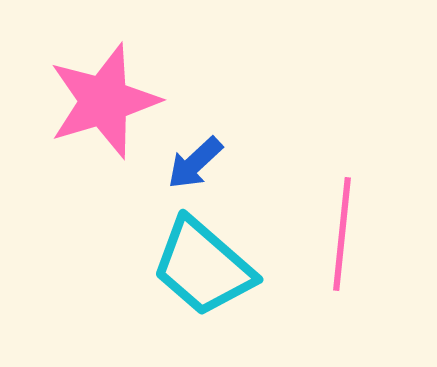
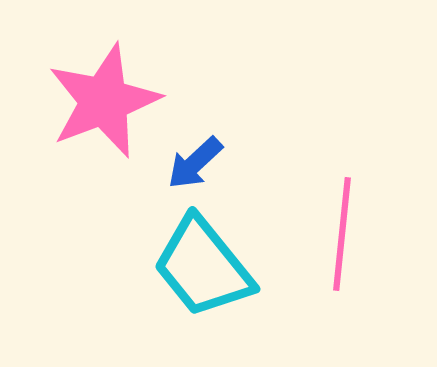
pink star: rotated 4 degrees counterclockwise
cyan trapezoid: rotated 10 degrees clockwise
